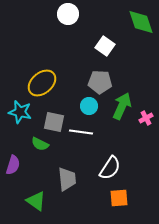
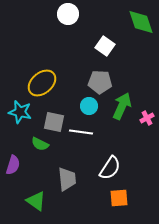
pink cross: moved 1 px right
